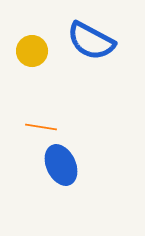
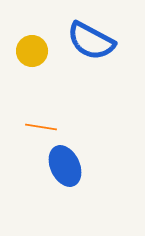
blue ellipse: moved 4 px right, 1 px down
